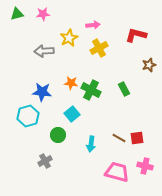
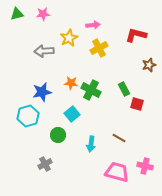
blue star: rotated 18 degrees counterclockwise
red square: moved 34 px up; rotated 24 degrees clockwise
gray cross: moved 3 px down
